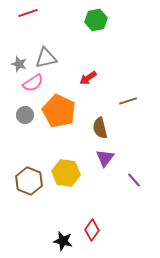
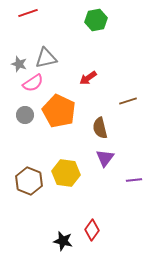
purple line: rotated 56 degrees counterclockwise
